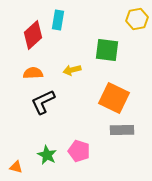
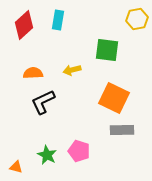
red diamond: moved 9 px left, 10 px up
